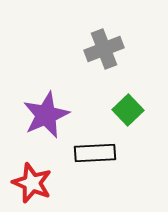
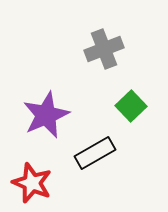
green square: moved 3 px right, 4 px up
black rectangle: rotated 27 degrees counterclockwise
